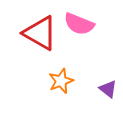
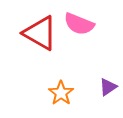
orange star: moved 12 px down; rotated 15 degrees counterclockwise
purple triangle: moved 2 px up; rotated 48 degrees clockwise
